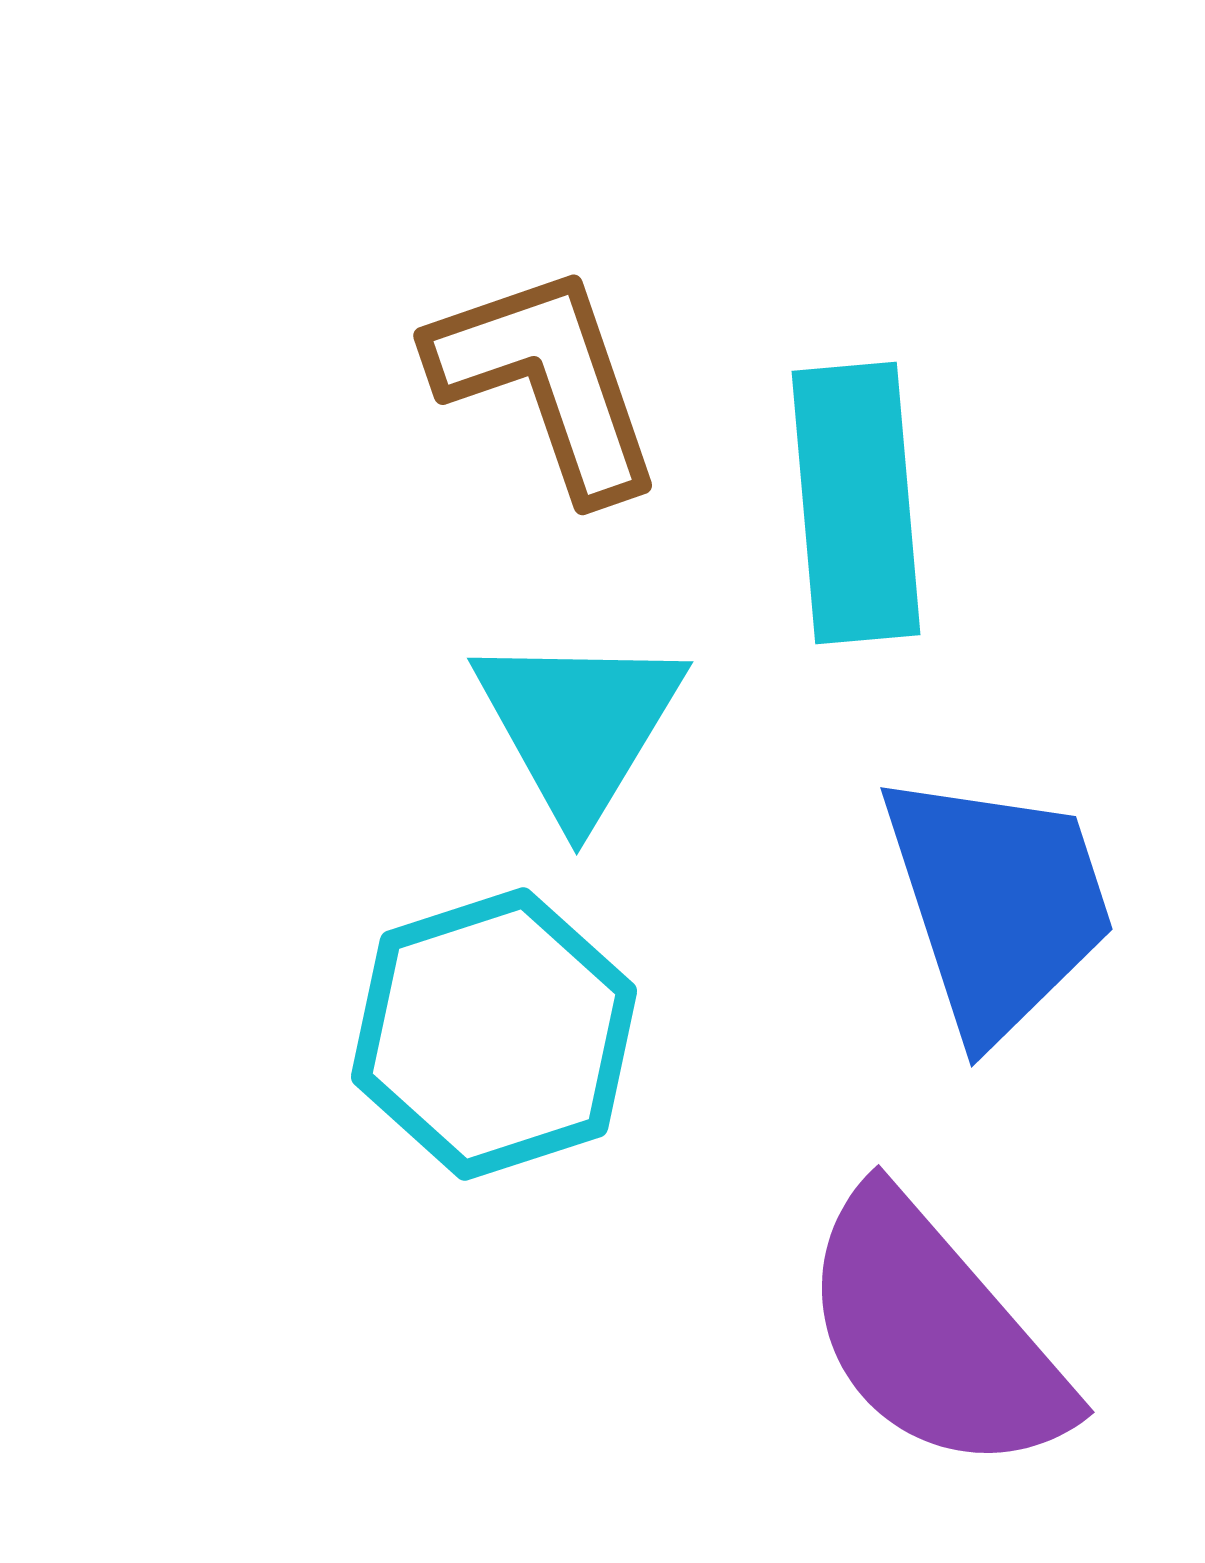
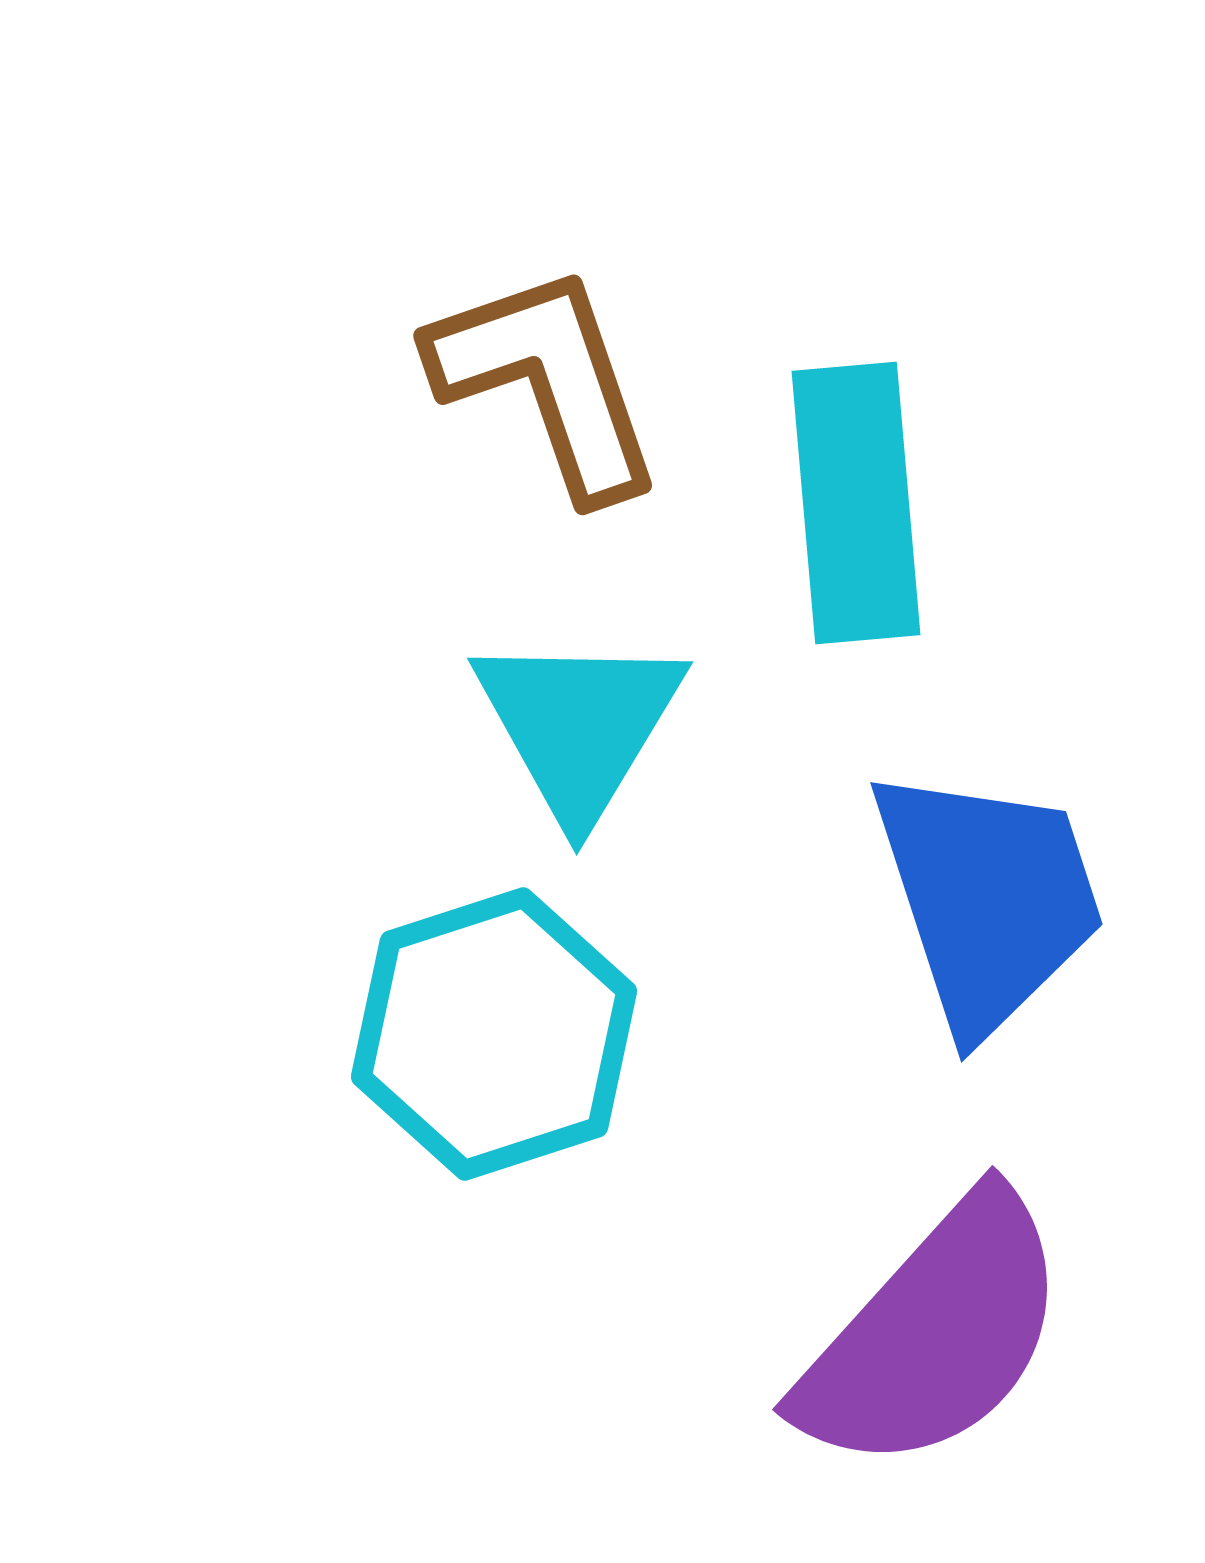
blue trapezoid: moved 10 px left, 5 px up
purple semicircle: rotated 97 degrees counterclockwise
